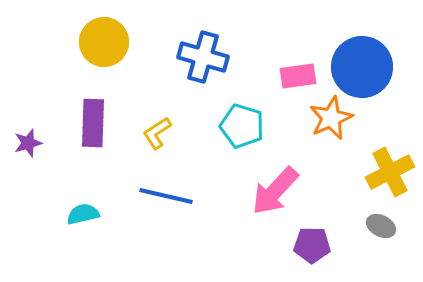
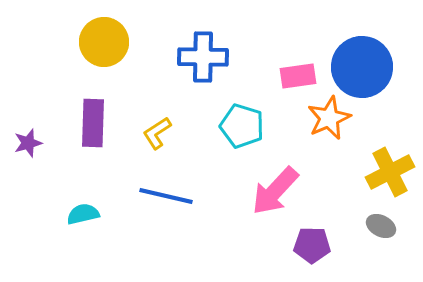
blue cross: rotated 15 degrees counterclockwise
orange star: moved 2 px left
